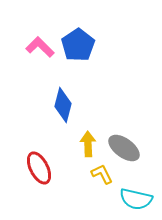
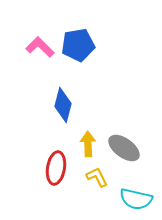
blue pentagon: rotated 24 degrees clockwise
red ellipse: moved 17 px right; rotated 36 degrees clockwise
yellow L-shape: moved 5 px left, 3 px down
